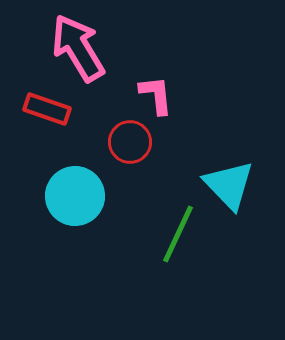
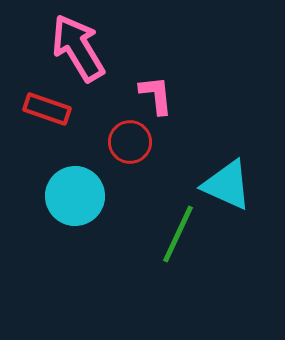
cyan triangle: moved 2 px left; rotated 22 degrees counterclockwise
